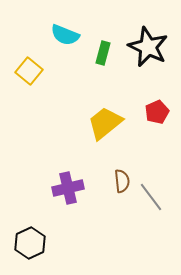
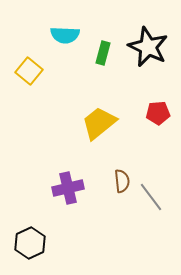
cyan semicircle: rotated 20 degrees counterclockwise
red pentagon: moved 1 px right, 1 px down; rotated 20 degrees clockwise
yellow trapezoid: moved 6 px left
